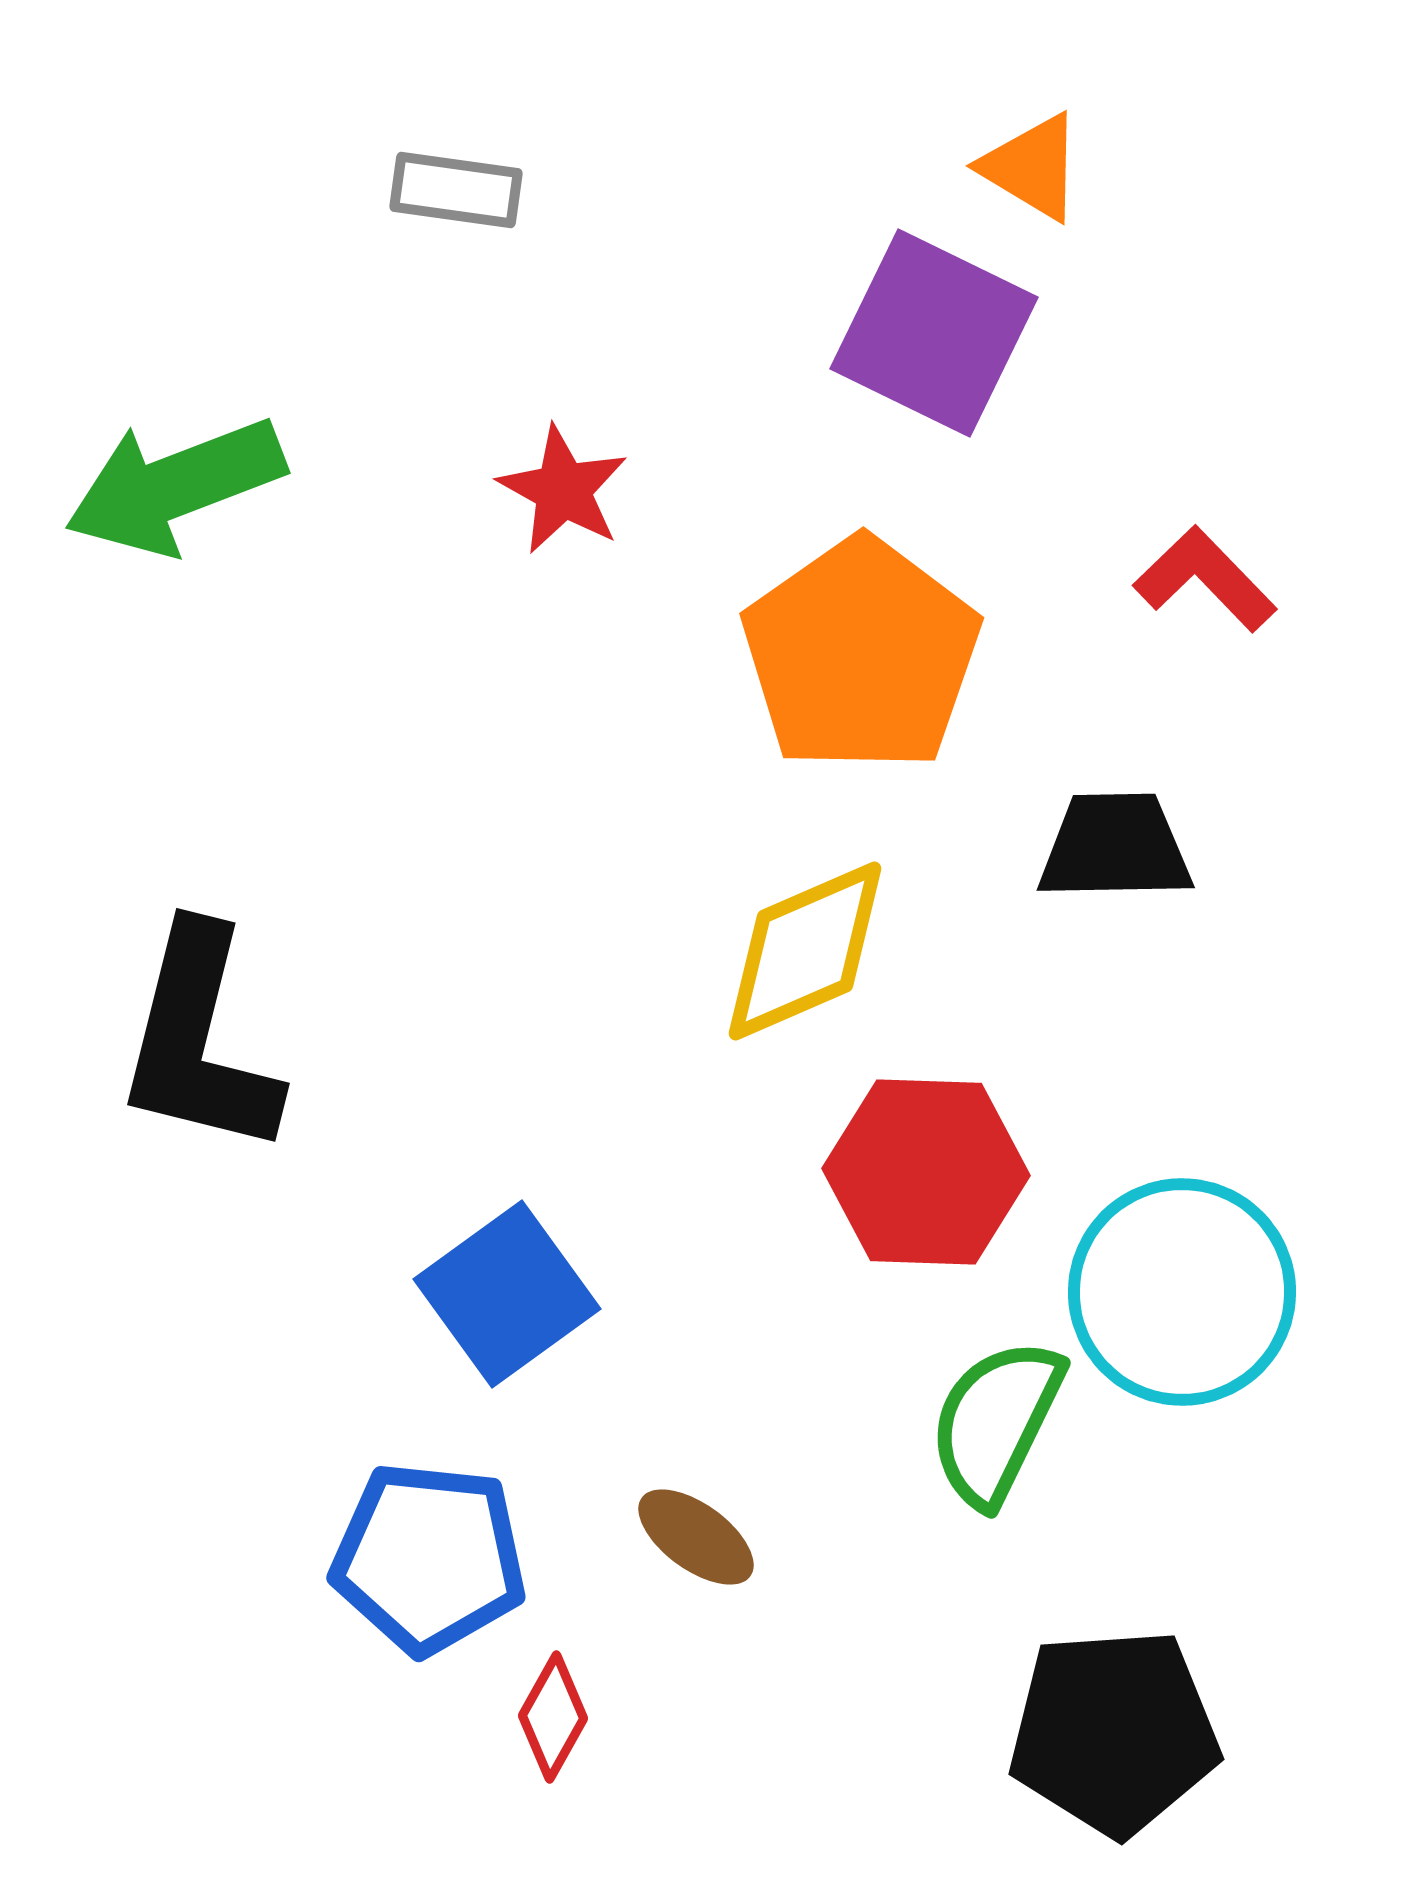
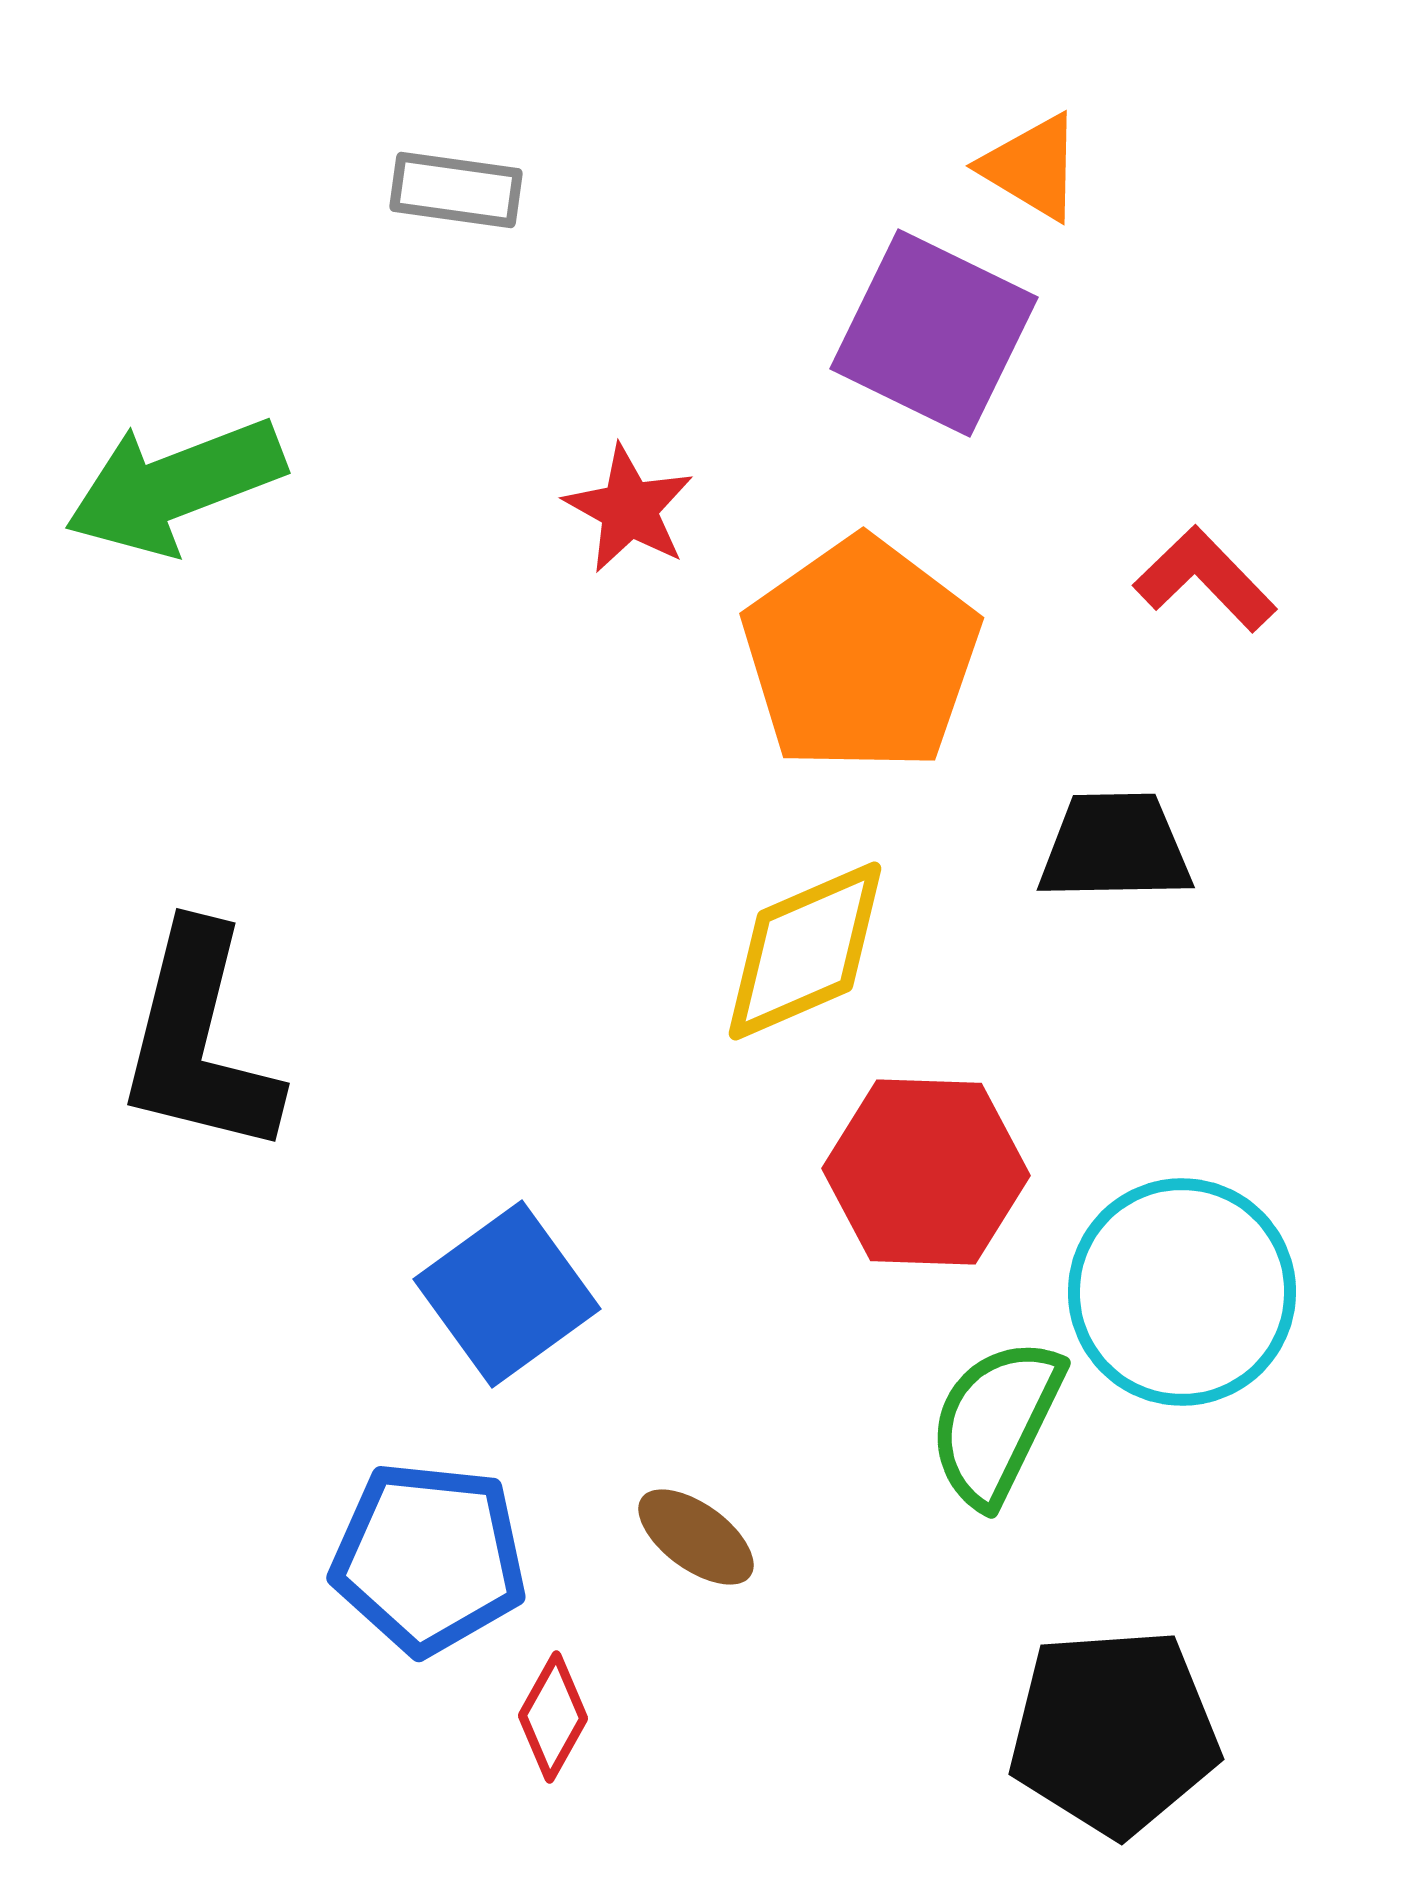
red star: moved 66 px right, 19 px down
